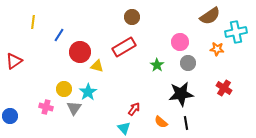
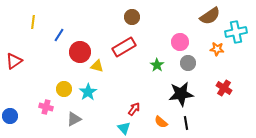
gray triangle: moved 11 px down; rotated 28 degrees clockwise
